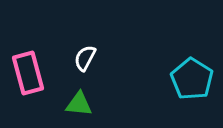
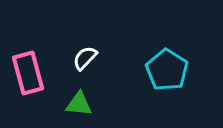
white semicircle: rotated 16 degrees clockwise
cyan pentagon: moved 25 px left, 9 px up
